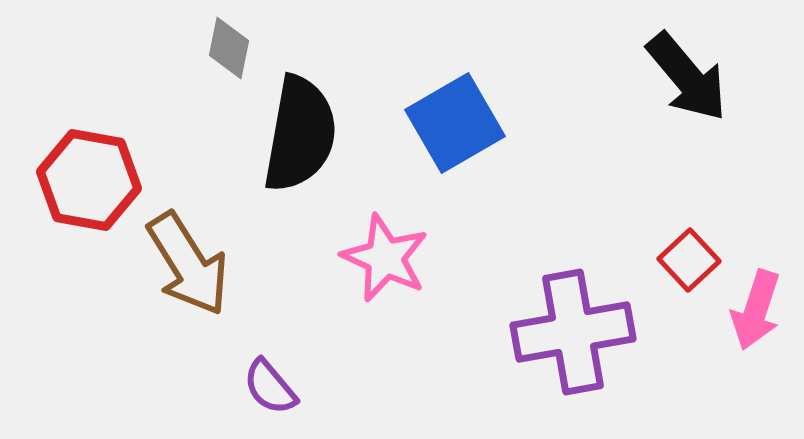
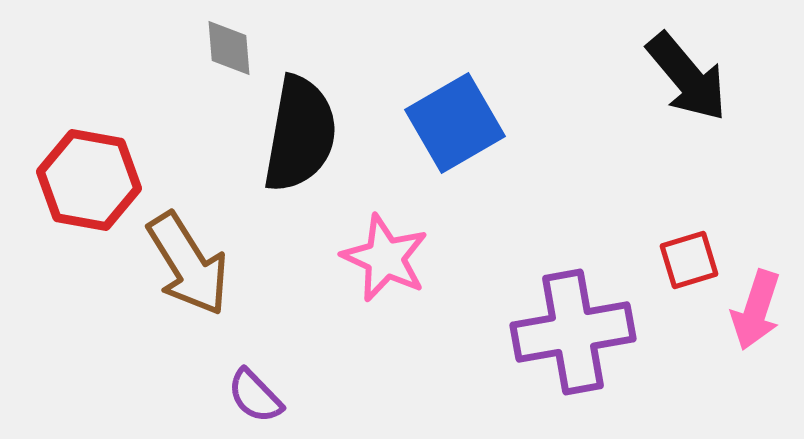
gray diamond: rotated 16 degrees counterclockwise
red square: rotated 26 degrees clockwise
purple semicircle: moved 15 px left, 9 px down; rotated 4 degrees counterclockwise
